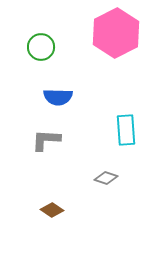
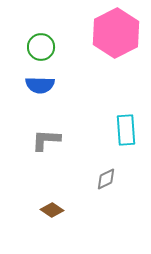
blue semicircle: moved 18 px left, 12 px up
gray diamond: moved 1 px down; rotated 45 degrees counterclockwise
